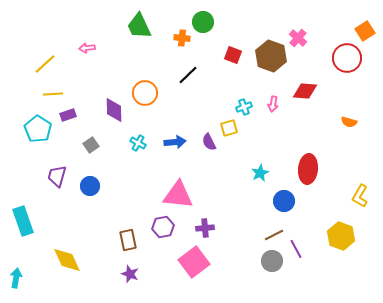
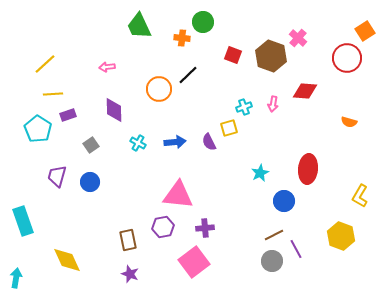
pink arrow at (87, 48): moved 20 px right, 19 px down
orange circle at (145, 93): moved 14 px right, 4 px up
blue circle at (90, 186): moved 4 px up
